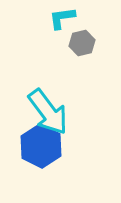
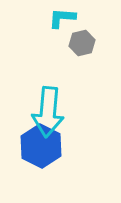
cyan L-shape: rotated 12 degrees clockwise
cyan arrow: rotated 42 degrees clockwise
